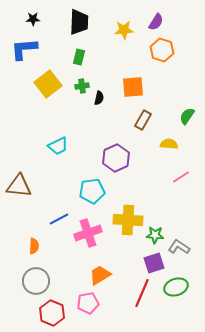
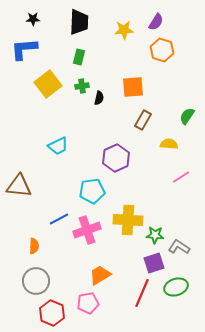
pink cross: moved 1 px left, 3 px up
